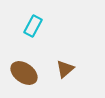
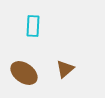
cyan rectangle: rotated 25 degrees counterclockwise
